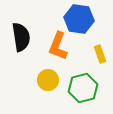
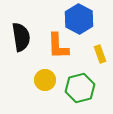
blue hexagon: rotated 20 degrees clockwise
orange L-shape: rotated 24 degrees counterclockwise
yellow circle: moved 3 px left
green hexagon: moved 3 px left
